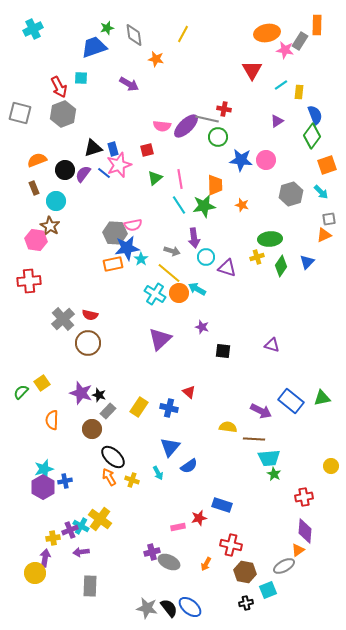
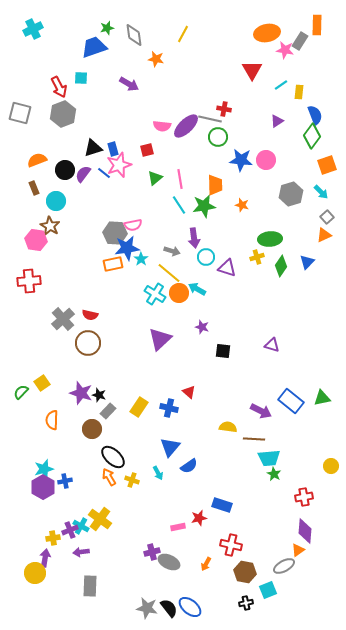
gray line at (207, 119): moved 3 px right
gray square at (329, 219): moved 2 px left, 2 px up; rotated 32 degrees counterclockwise
